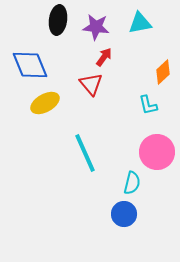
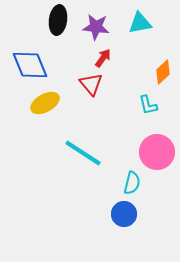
red arrow: moved 1 px left, 1 px down
cyan line: moved 2 px left; rotated 33 degrees counterclockwise
